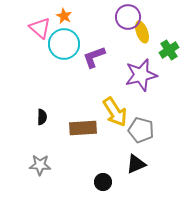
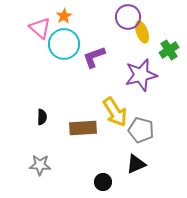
orange star: rotated 14 degrees clockwise
